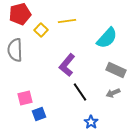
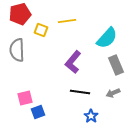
yellow square: rotated 24 degrees counterclockwise
gray semicircle: moved 2 px right
purple L-shape: moved 6 px right, 3 px up
gray rectangle: moved 5 px up; rotated 42 degrees clockwise
black line: rotated 48 degrees counterclockwise
blue square: moved 1 px left, 2 px up
blue star: moved 6 px up
